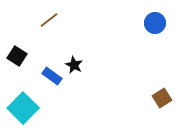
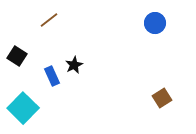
black star: rotated 18 degrees clockwise
blue rectangle: rotated 30 degrees clockwise
